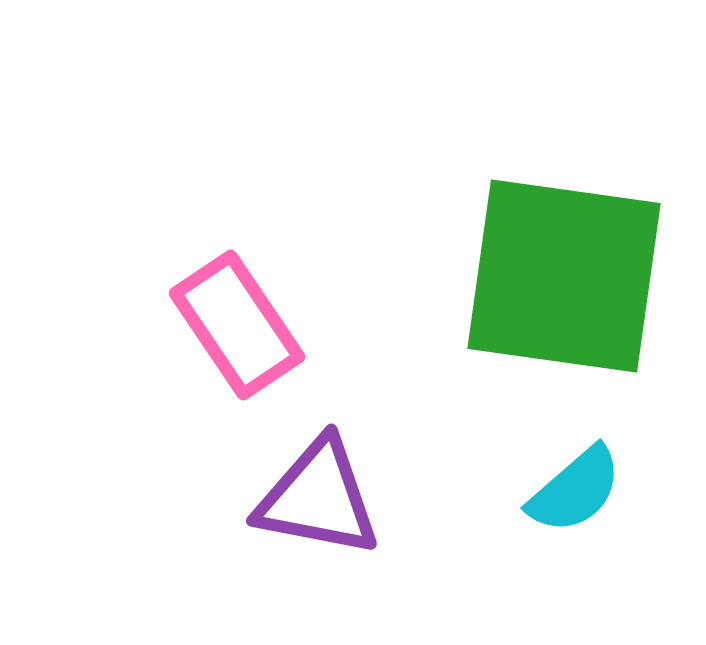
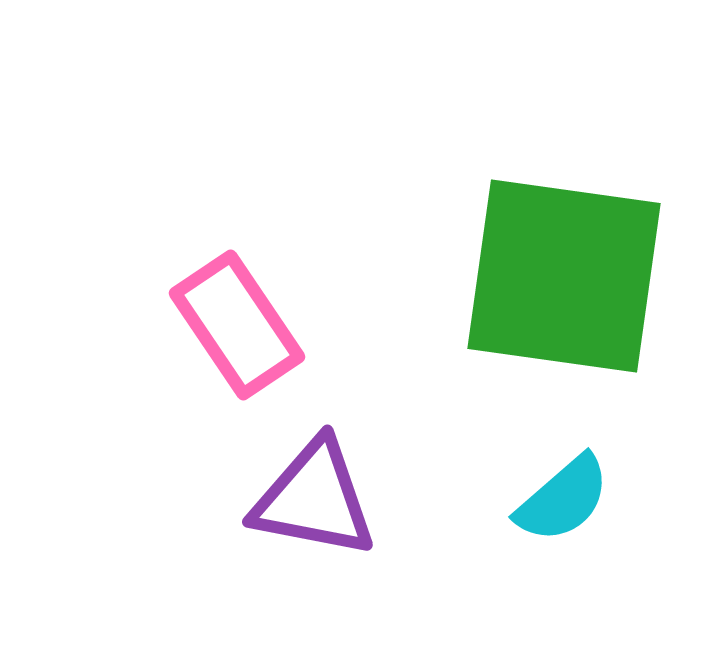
cyan semicircle: moved 12 px left, 9 px down
purple triangle: moved 4 px left, 1 px down
